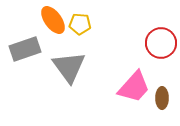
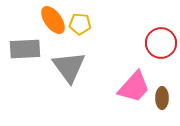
gray rectangle: rotated 16 degrees clockwise
